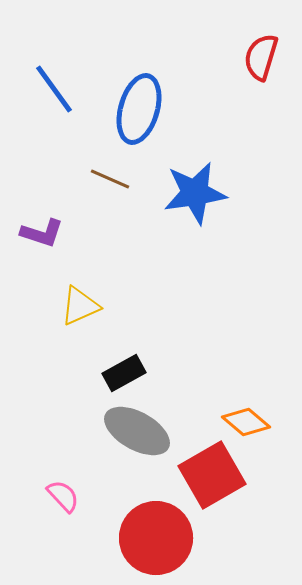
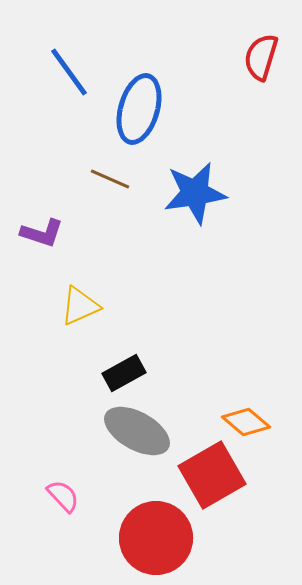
blue line: moved 15 px right, 17 px up
